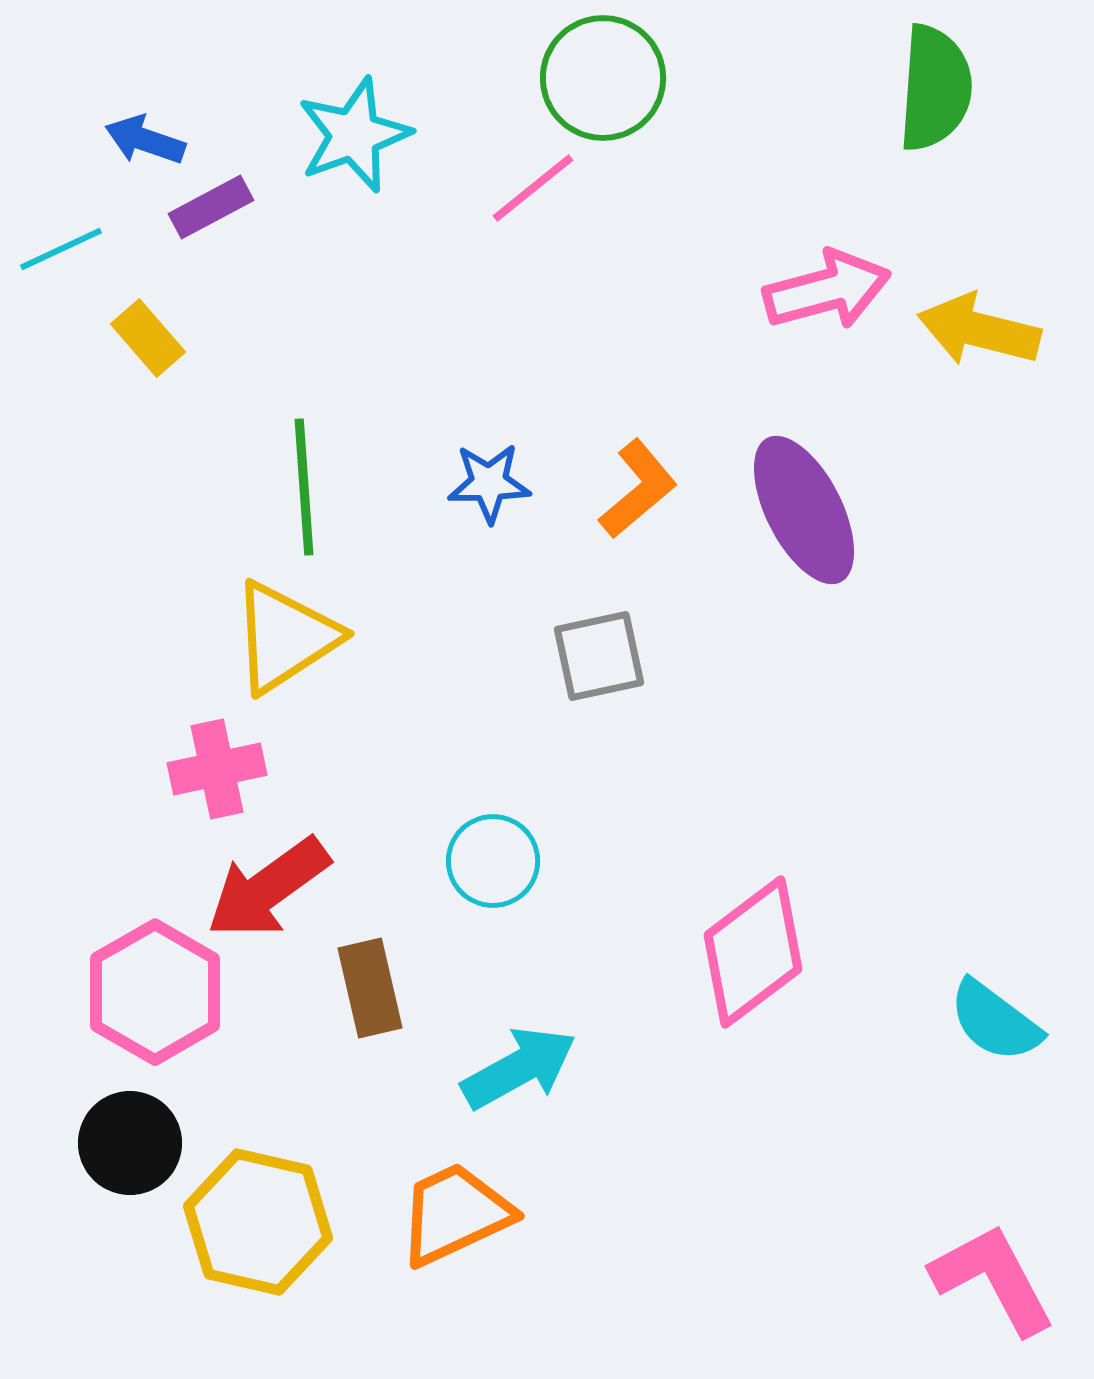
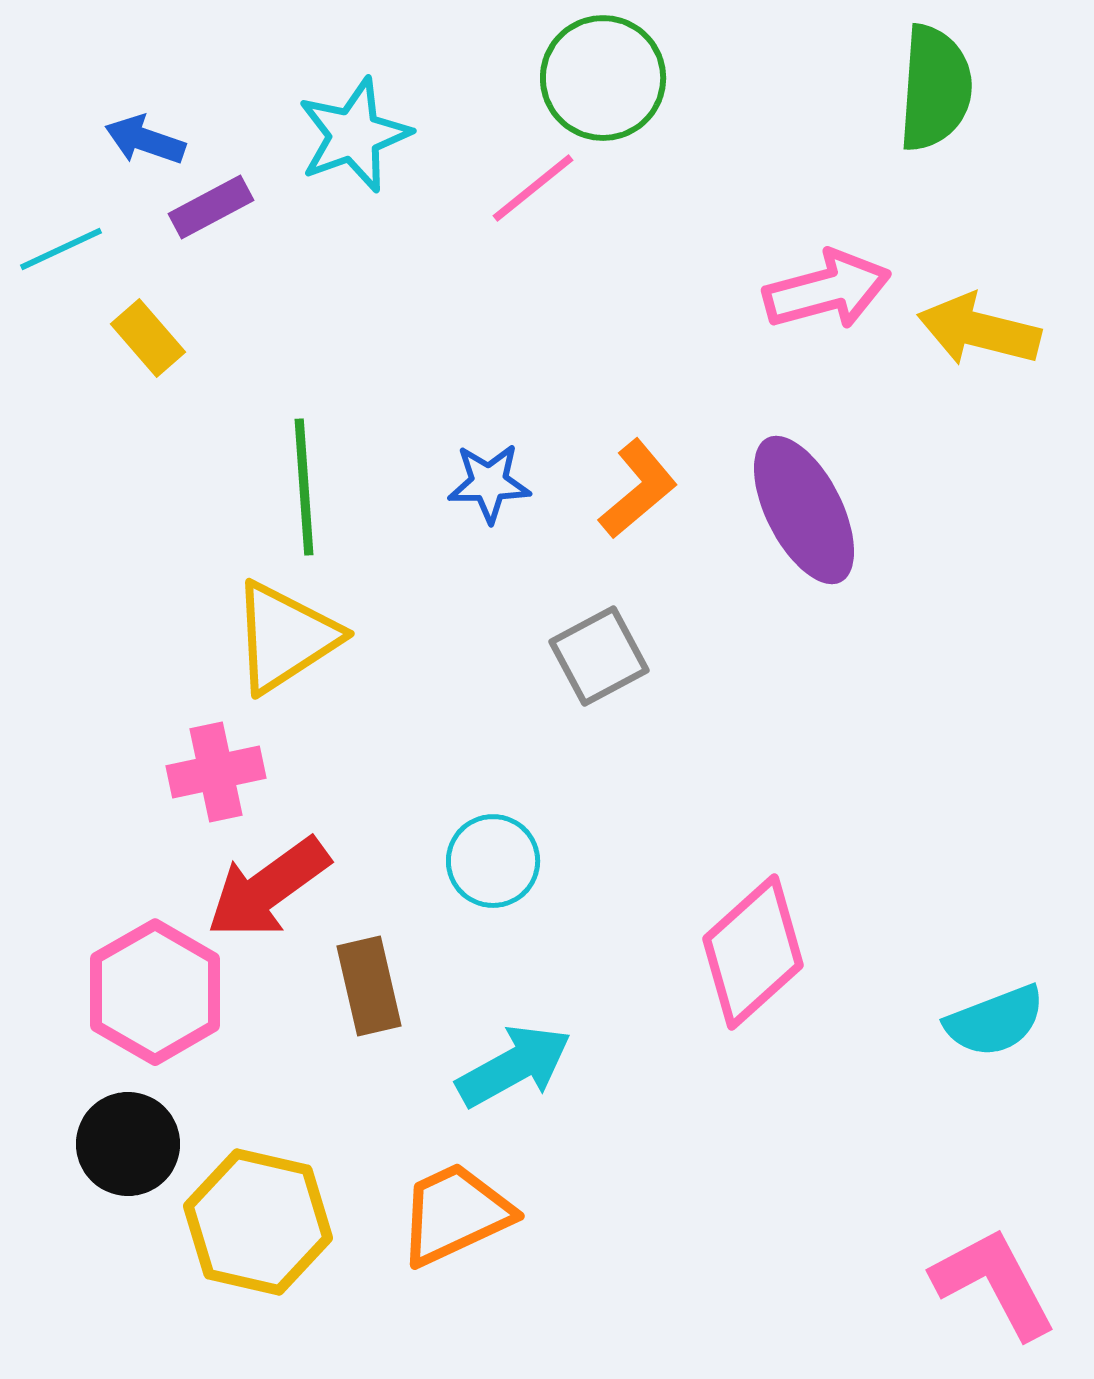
gray square: rotated 16 degrees counterclockwise
pink cross: moved 1 px left, 3 px down
pink diamond: rotated 5 degrees counterclockwise
brown rectangle: moved 1 px left, 2 px up
cyan semicircle: rotated 58 degrees counterclockwise
cyan arrow: moved 5 px left, 2 px up
black circle: moved 2 px left, 1 px down
pink L-shape: moved 1 px right, 4 px down
